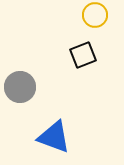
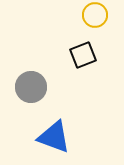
gray circle: moved 11 px right
